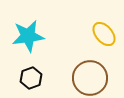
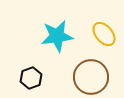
cyan star: moved 29 px right
brown circle: moved 1 px right, 1 px up
